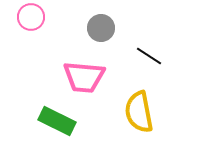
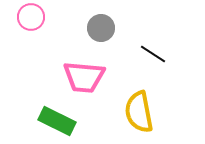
black line: moved 4 px right, 2 px up
